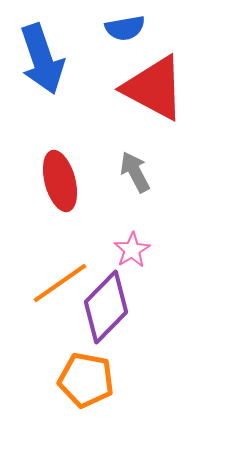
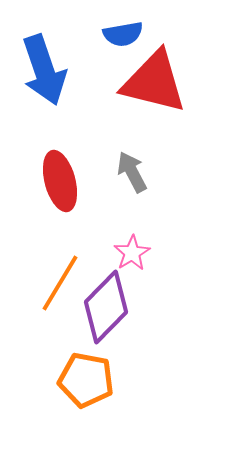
blue semicircle: moved 2 px left, 6 px down
blue arrow: moved 2 px right, 11 px down
red triangle: moved 6 px up; rotated 14 degrees counterclockwise
gray arrow: moved 3 px left
pink star: moved 3 px down
orange line: rotated 24 degrees counterclockwise
